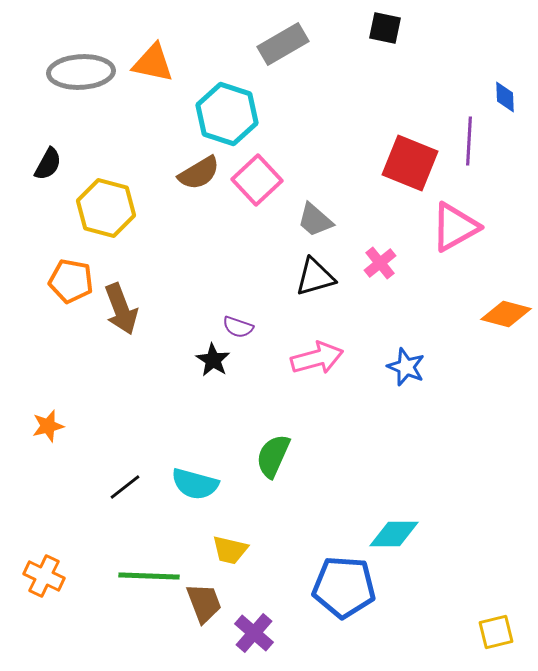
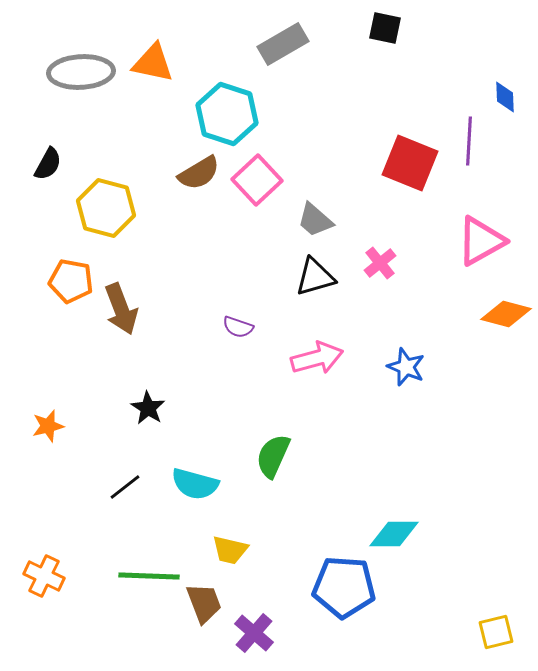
pink triangle: moved 26 px right, 14 px down
black star: moved 65 px left, 48 px down
